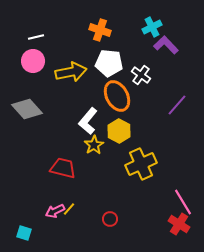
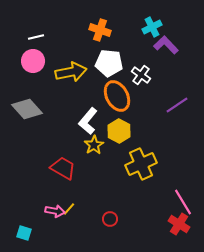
purple line: rotated 15 degrees clockwise
red trapezoid: rotated 16 degrees clockwise
pink arrow: rotated 144 degrees counterclockwise
